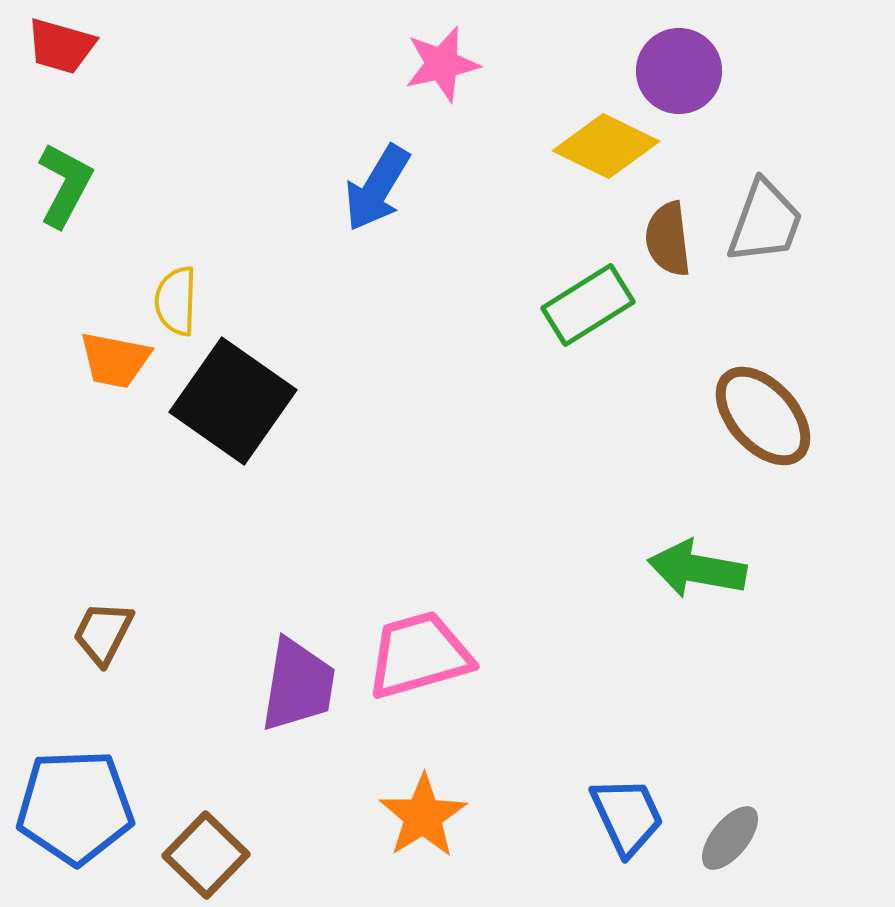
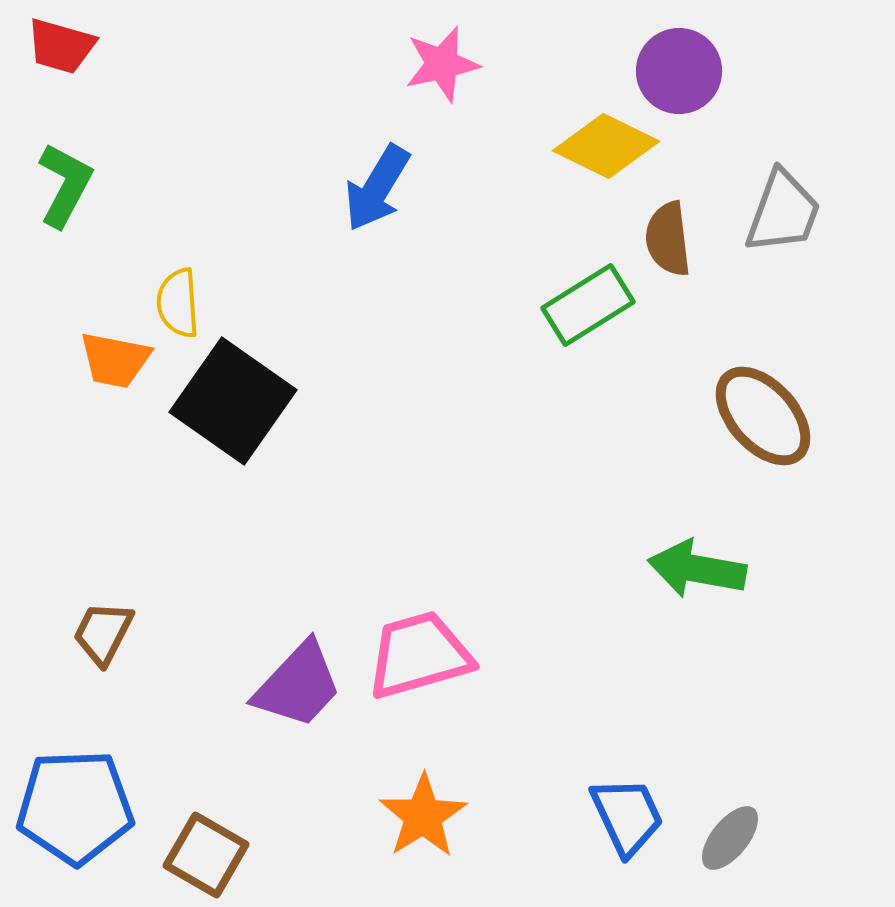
gray trapezoid: moved 18 px right, 10 px up
yellow semicircle: moved 2 px right, 2 px down; rotated 6 degrees counterclockwise
purple trapezoid: rotated 34 degrees clockwise
brown square: rotated 14 degrees counterclockwise
